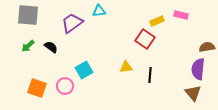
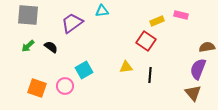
cyan triangle: moved 3 px right
red square: moved 1 px right, 2 px down
purple semicircle: rotated 15 degrees clockwise
